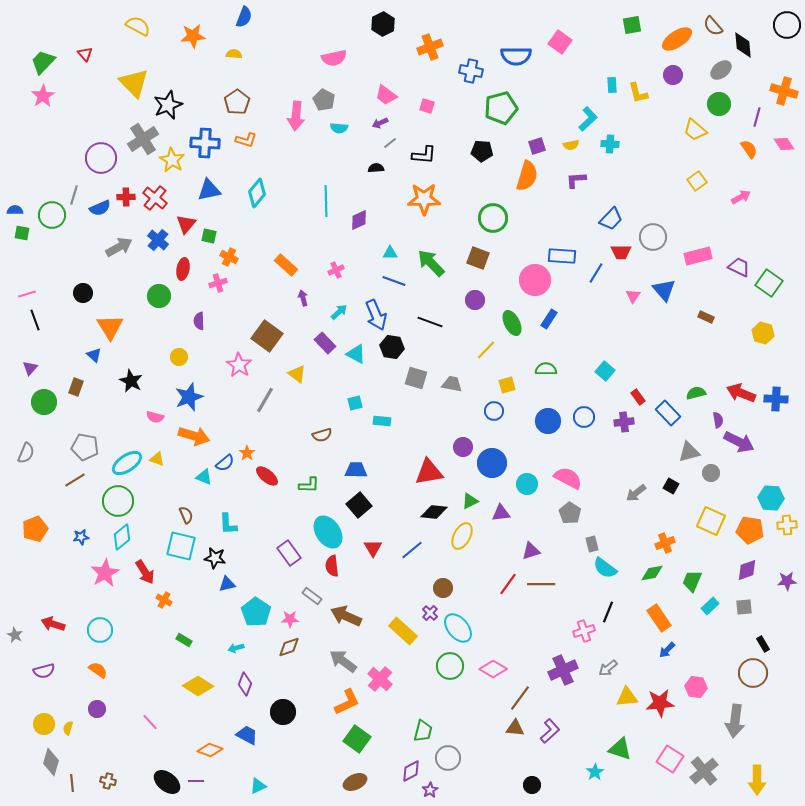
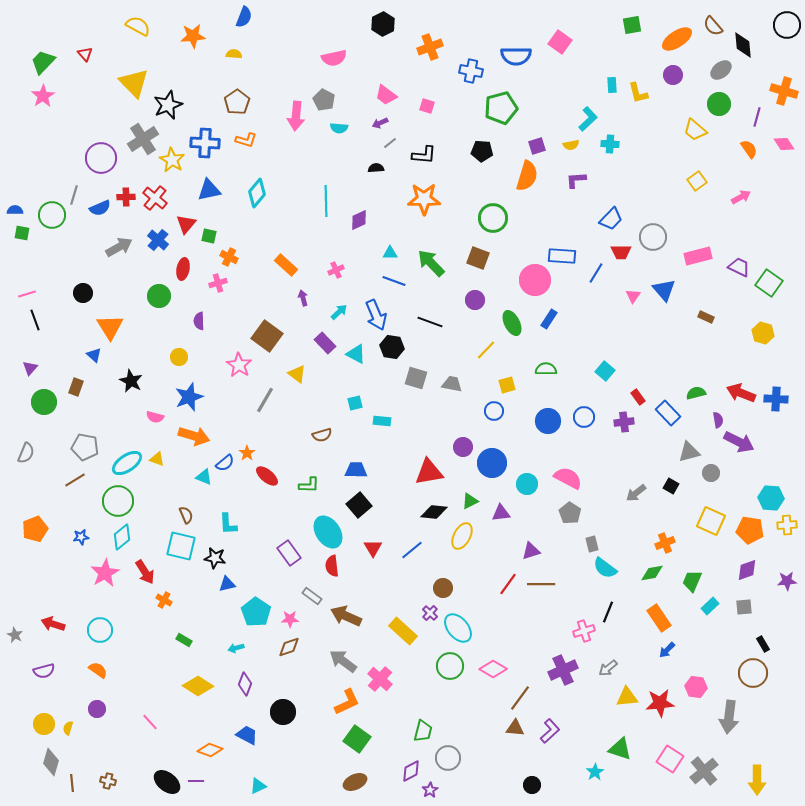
gray arrow at (735, 721): moved 6 px left, 4 px up
